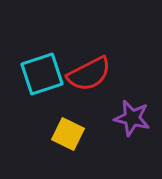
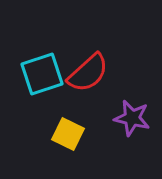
red semicircle: moved 1 px left, 1 px up; rotated 15 degrees counterclockwise
